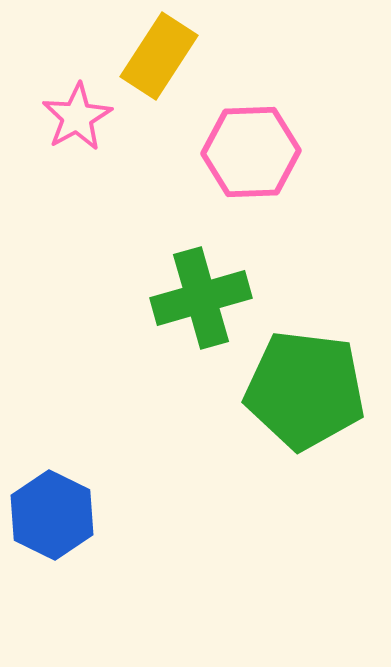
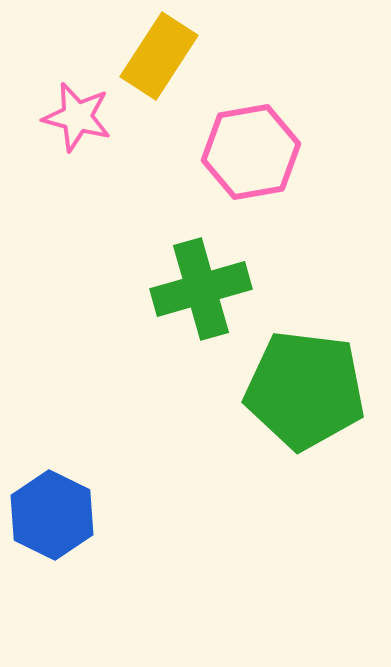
pink star: rotated 28 degrees counterclockwise
pink hexagon: rotated 8 degrees counterclockwise
green cross: moved 9 px up
